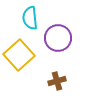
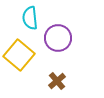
yellow square: rotated 8 degrees counterclockwise
brown cross: rotated 24 degrees counterclockwise
